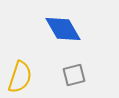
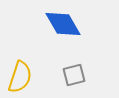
blue diamond: moved 5 px up
